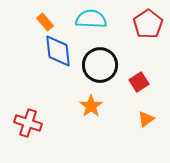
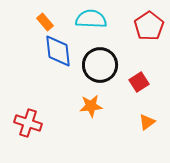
red pentagon: moved 1 px right, 2 px down
orange star: rotated 30 degrees clockwise
orange triangle: moved 1 px right, 3 px down
